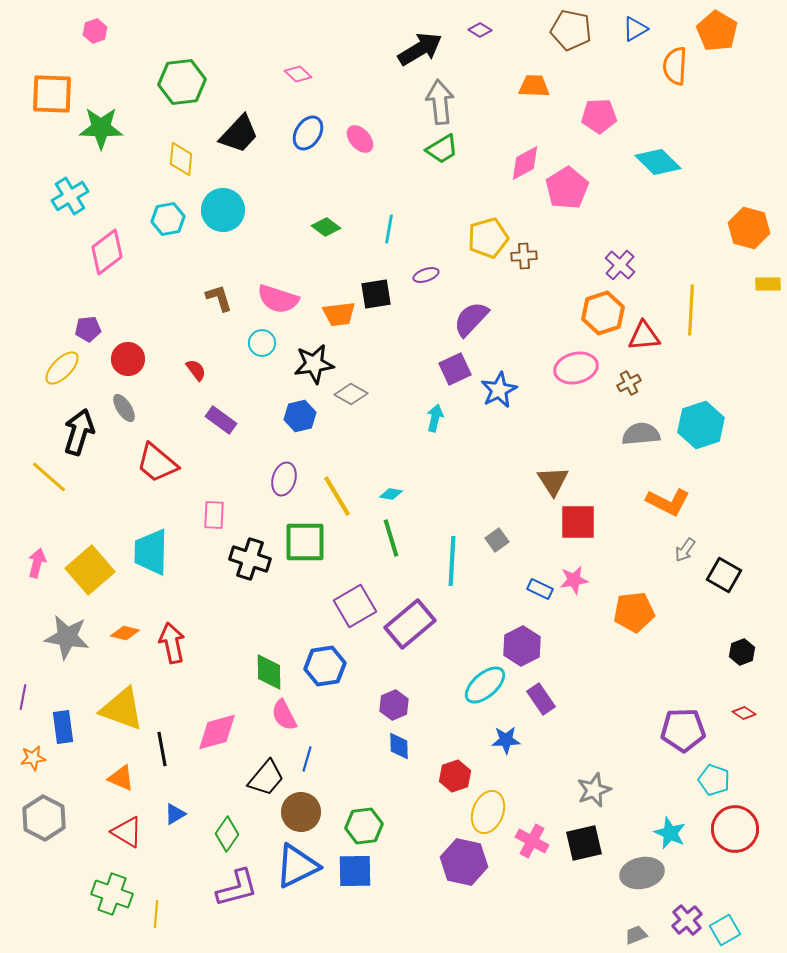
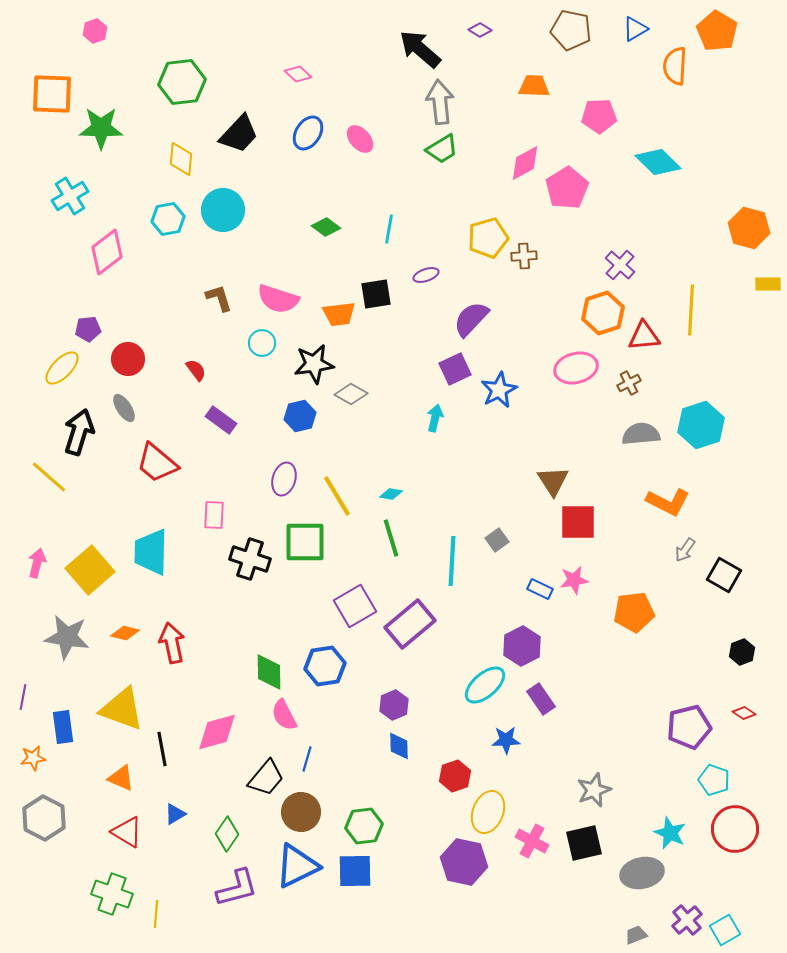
black arrow at (420, 49): rotated 108 degrees counterclockwise
purple pentagon at (683, 730): moved 6 px right, 3 px up; rotated 12 degrees counterclockwise
